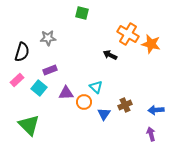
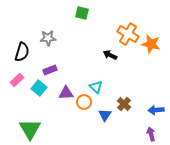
brown cross: moved 1 px left, 1 px up; rotated 24 degrees counterclockwise
blue triangle: moved 1 px right, 1 px down
green triangle: moved 1 px right, 4 px down; rotated 15 degrees clockwise
